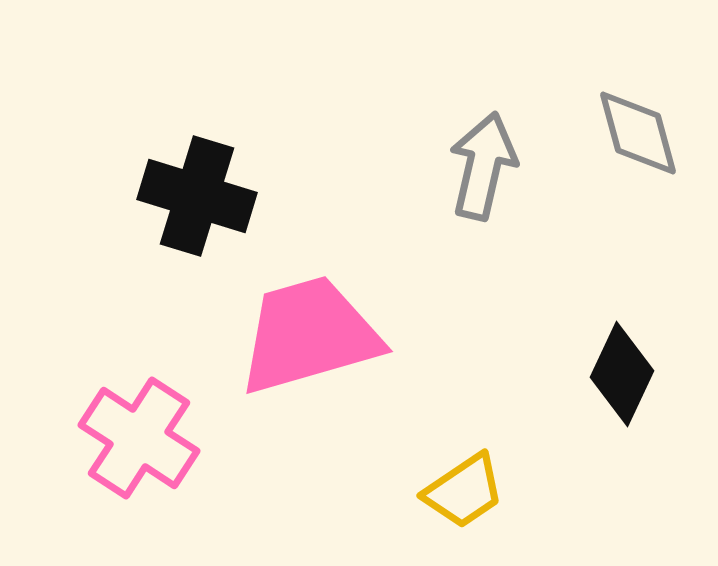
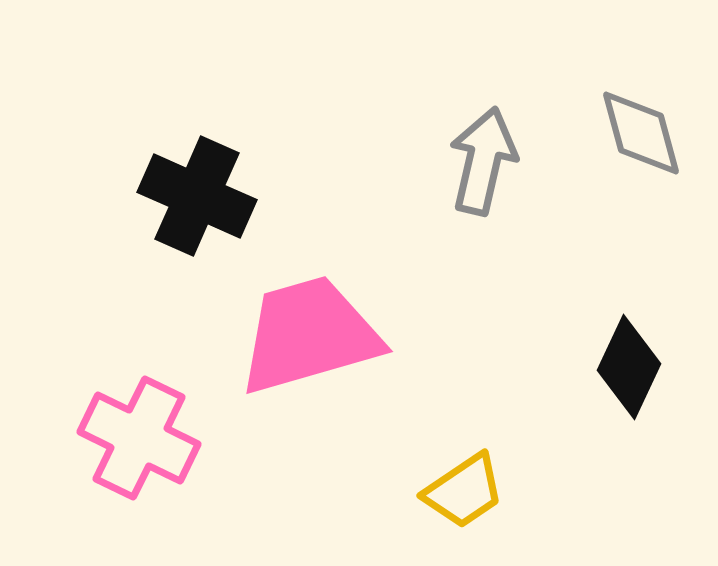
gray diamond: moved 3 px right
gray arrow: moved 5 px up
black cross: rotated 7 degrees clockwise
black diamond: moved 7 px right, 7 px up
pink cross: rotated 7 degrees counterclockwise
